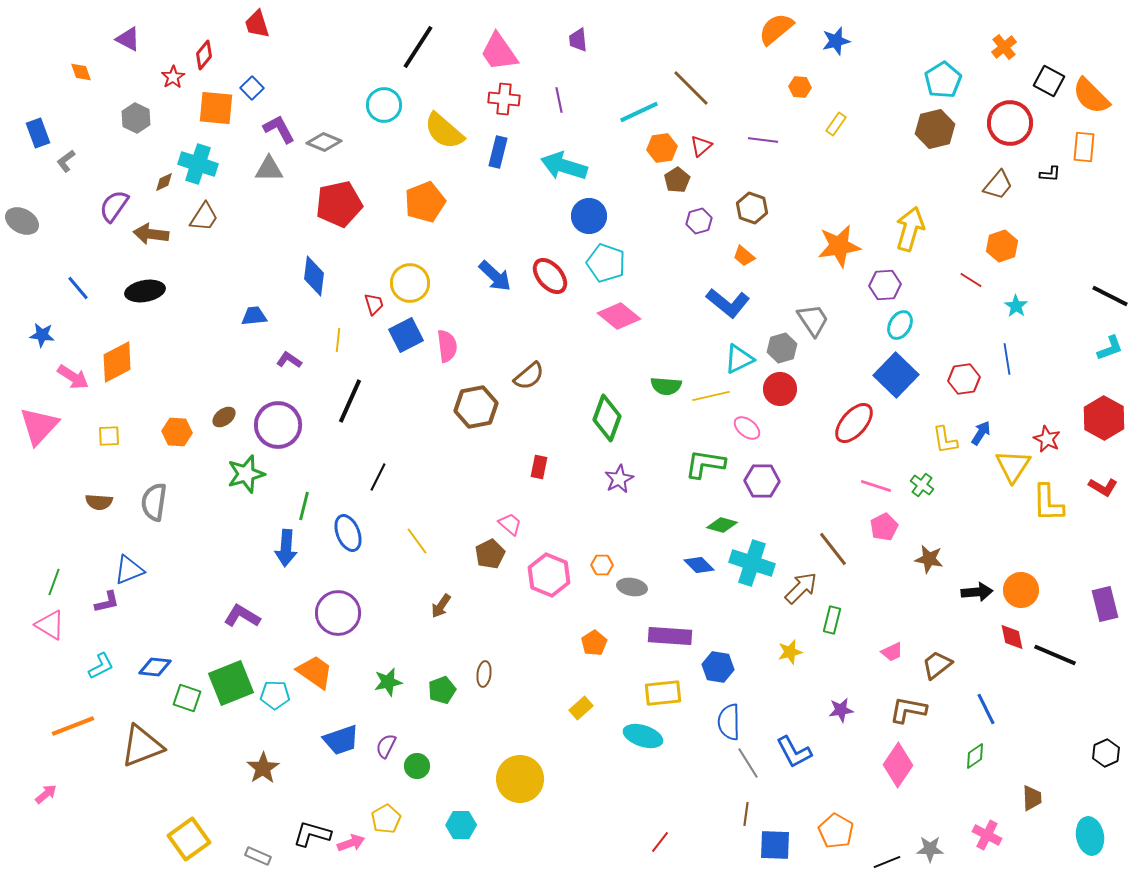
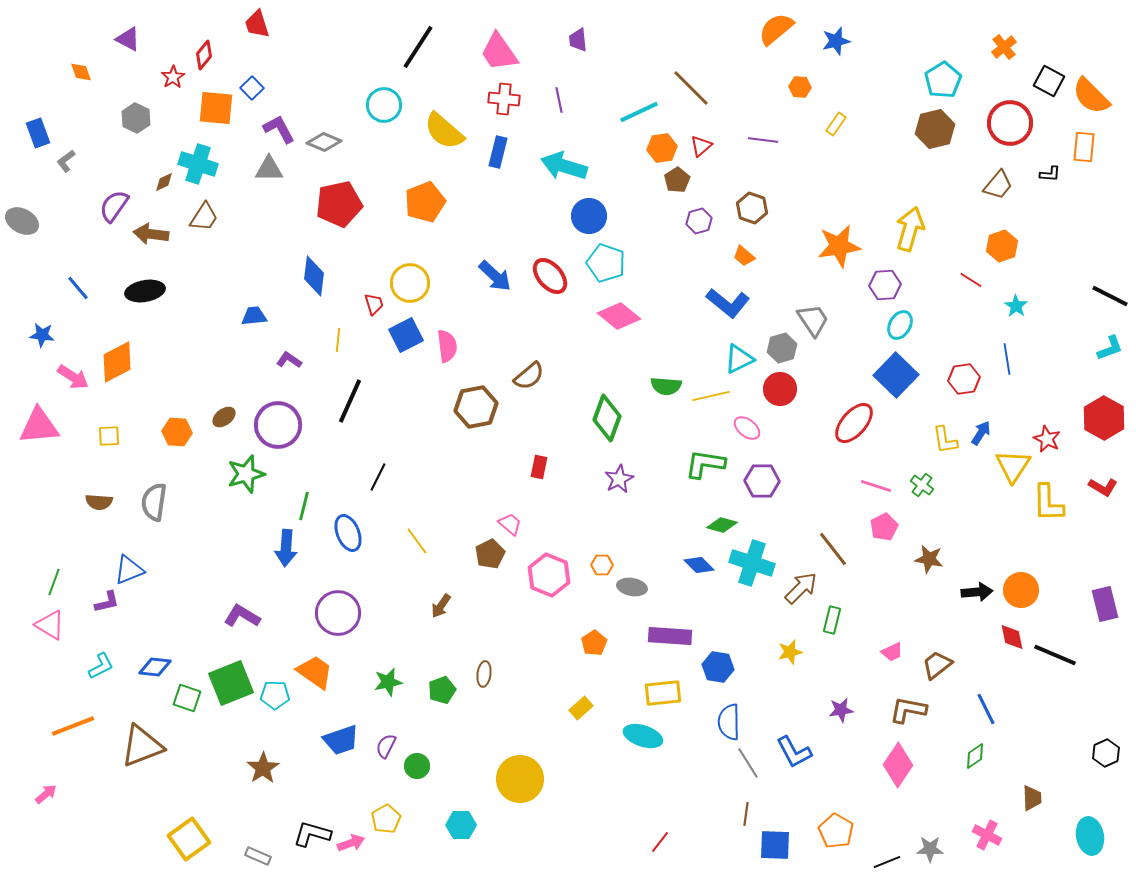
pink triangle at (39, 426): rotated 42 degrees clockwise
